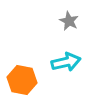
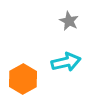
orange hexagon: moved 1 px right, 1 px up; rotated 20 degrees clockwise
